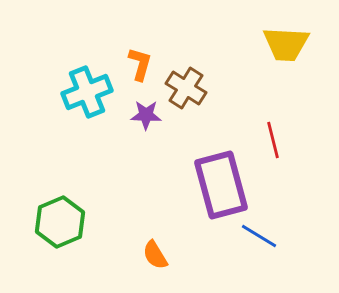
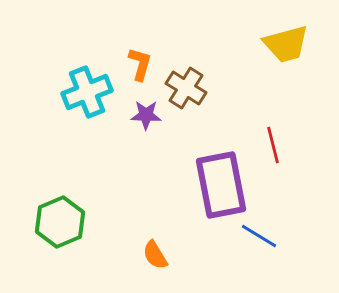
yellow trapezoid: rotated 18 degrees counterclockwise
red line: moved 5 px down
purple rectangle: rotated 4 degrees clockwise
